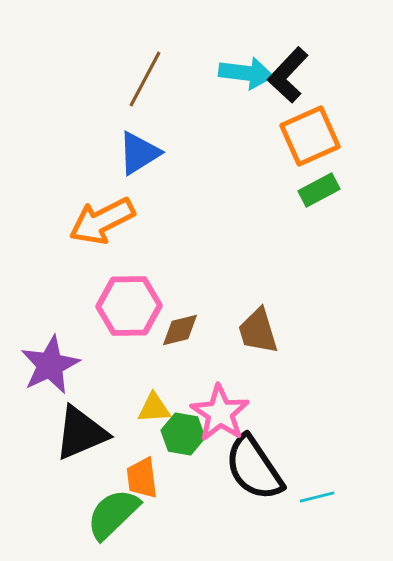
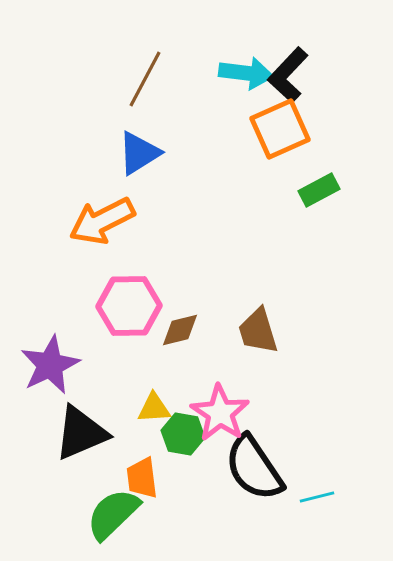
orange square: moved 30 px left, 7 px up
